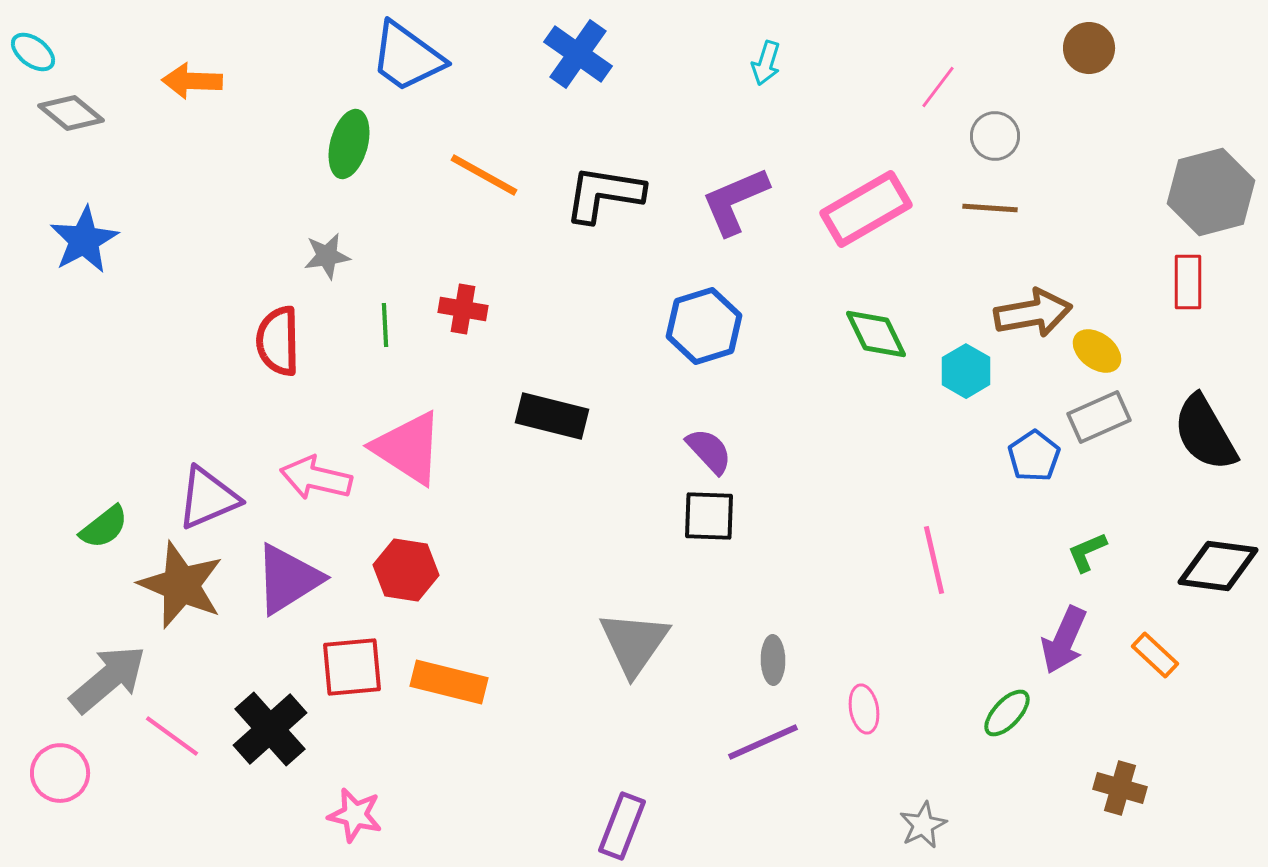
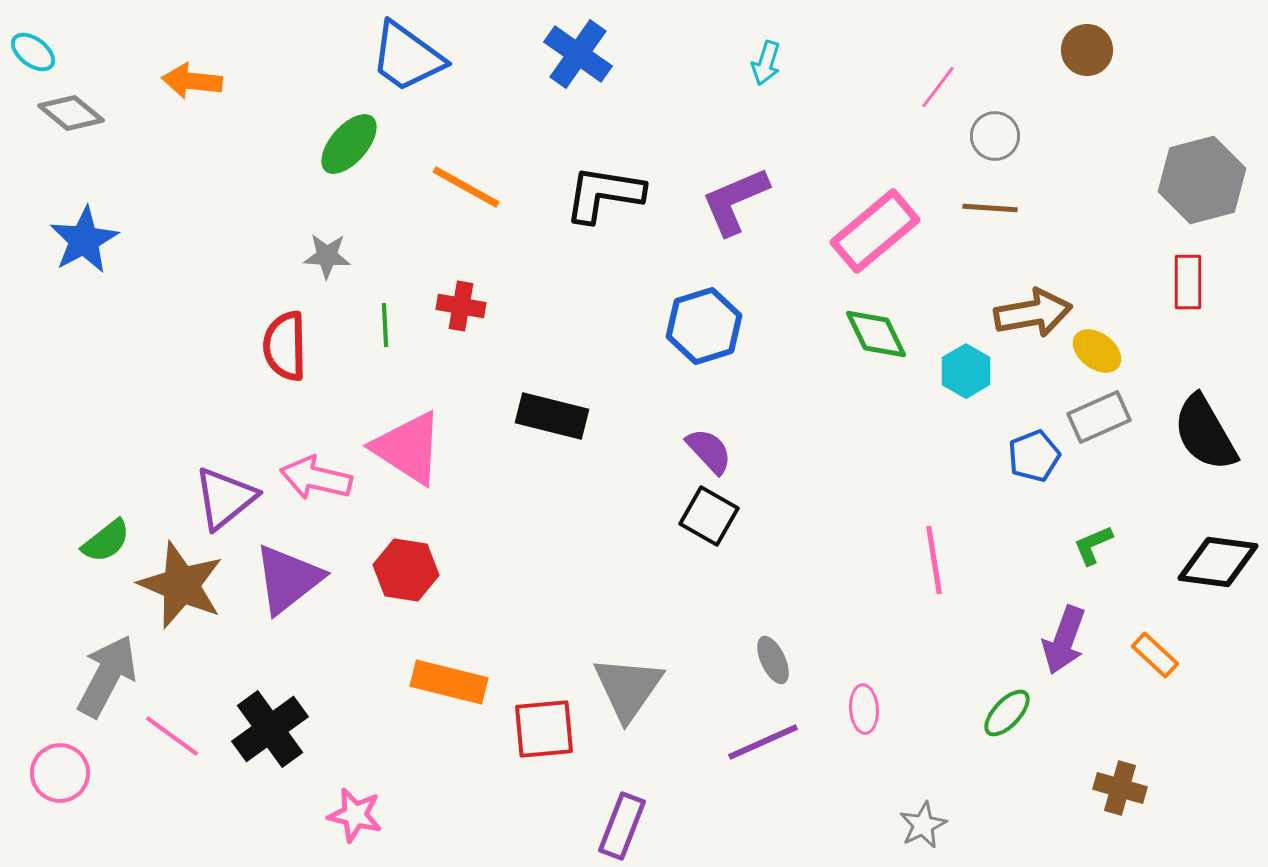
brown circle at (1089, 48): moved 2 px left, 2 px down
orange arrow at (192, 81): rotated 4 degrees clockwise
green ellipse at (349, 144): rotated 26 degrees clockwise
orange line at (484, 175): moved 18 px left, 12 px down
gray hexagon at (1211, 192): moved 9 px left, 12 px up
pink rectangle at (866, 209): moved 9 px right, 22 px down; rotated 10 degrees counterclockwise
gray star at (327, 256): rotated 12 degrees clockwise
red cross at (463, 309): moved 2 px left, 3 px up
red semicircle at (278, 341): moved 7 px right, 5 px down
blue pentagon at (1034, 456): rotated 12 degrees clockwise
purple triangle at (208, 498): moved 17 px right; rotated 16 degrees counterclockwise
black square at (709, 516): rotated 28 degrees clockwise
green semicircle at (104, 527): moved 2 px right, 14 px down
green L-shape at (1087, 552): moved 6 px right, 7 px up
pink line at (934, 560): rotated 4 degrees clockwise
black diamond at (1218, 566): moved 4 px up
purple triangle at (288, 579): rotated 6 degrees counterclockwise
purple arrow at (1064, 640): rotated 4 degrees counterclockwise
gray triangle at (634, 643): moved 6 px left, 45 px down
gray ellipse at (773, 660): rotated 24 degrees counterclockwise
red square at (352, 667): moved 192 px right, 62 px down
gray arrow at (108, 679): moved 1 px left, 3 px up; rotated 22 degrees counterclockwise
pink ellipse at (864, 709): rotated 6 degrees clockwise
black cross at (270, 729): rotated 6 degrees clockwise
